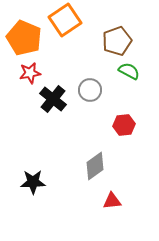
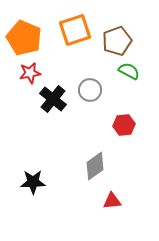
orange square: moved 10 px right, 10 px down; rotated 16 degrees clockwise
